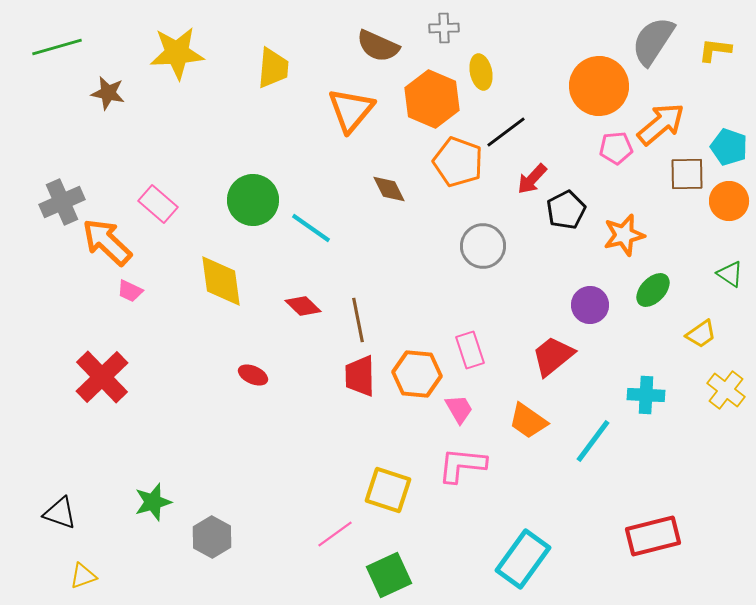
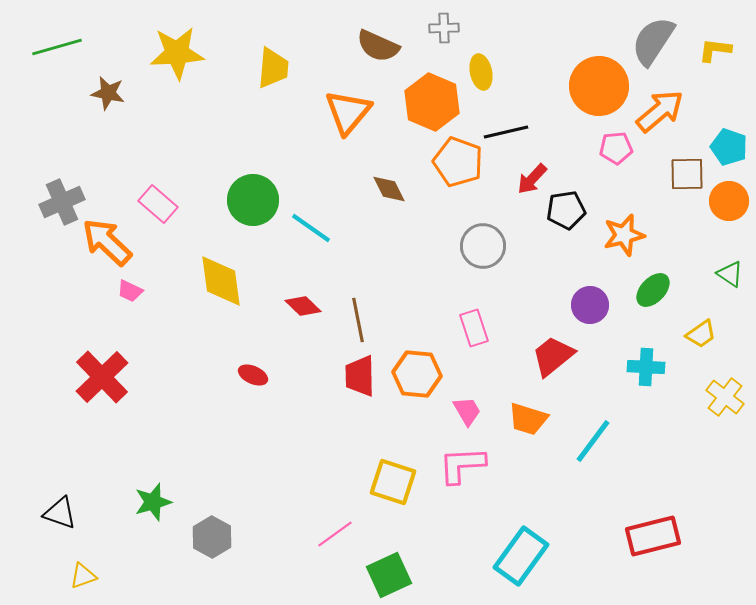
orange hexagon at (432, 99): moved 3 px down
orange triangle at (351, 110): moved 3 px left, 2 px down
orange arrow at (661, 124): moved 1 px left, 13 px up
black line at (506, 132): rotated 24 degrees clockwise
black pentagon at (566, 210): rotated 18 degrees clockwise
pink rectangle at (470, 350): moved 4 px right, 22 px up
yellow cross at (726, 390): moved 1 px left, 7 px down
cyan cross at (646, 395): moved 28 px up
pink trapezoid at (459, 409): moved 8 px right, 2 px down
orange trapezoid at (528, 421): moved 2 px up; rotated 18 degrees counterclockwise
pink L-shape at (462, 465): rotated 9 degrees counterclockwise
yellow square at (388, 490): moved 5 px right, 8 px up
cyan rectangle at (523, 559): moved 2 px left, 3 px up
